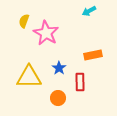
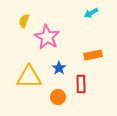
cyan arrow: moved 2 px right, 2 px down
pink star: moved 1 px right, 4 px down
red rectangle: moved 1 px right, 2 px down
orange circle: moved 1 px up
